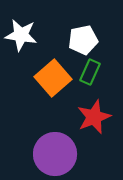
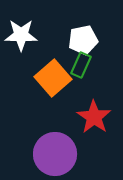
white star: rotated 8 degrees counterclockwise
green rectangle: moved 9 px left, 7 px up
red star: rotated 16 degrees counterclockwise
